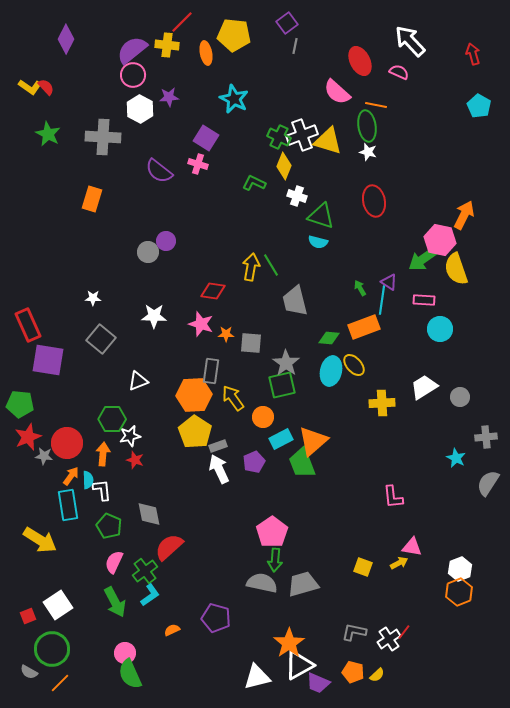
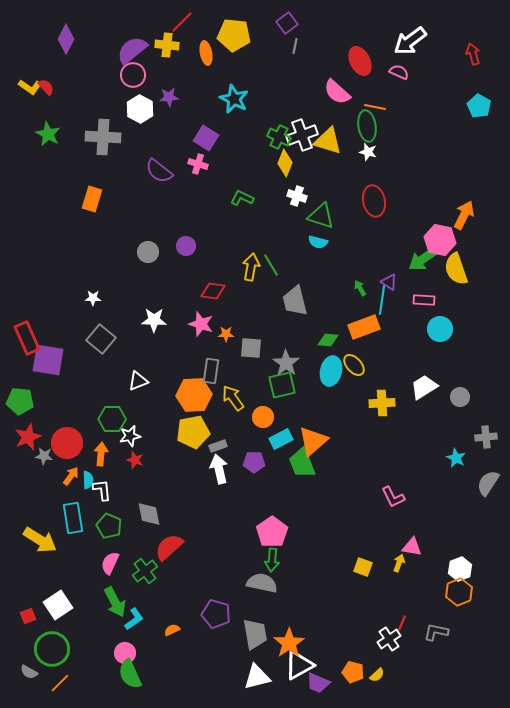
white arrow at (410, 41): rotated 84 degrees counterclockwise
orange line at (376, 105): moved 1 px left, 2 px down
yellow diamond at (284, 166): moved 1 px right, 3 px up
green L-shape at (254, 183): moved 12 px left, 15 px down
purple circle at (166, 241): moved 20 px right, 5 px down
white star at (154, 316): moved 4 px down
red rectangle at (28, 325): moved 1 px left, 13 px down
green diamond at (329, 338): moved 1 px left, 2 px down
gray square at (251, 343): moved 5 px down
green pentagon at (20, 404): moved 3 px up
yellow pentagon at (195, 432): moved 2 px left; rotated 28 degrees clockwise
orange arrow at (103, 454): moved 2 px left
purple pentagon at (254, 462): rotated 25 degrees clockwise
white arrow at (219, 469): rotated 12 degrees clockwise
pink L-shape at (393, 497): rotated 20 degrees counterclockwise
cyan rectangle at (68, 505): moved 5 px right, 13 px down
green arrow at (275, 560): moved 3 px left
pink semicircle at (114, 562): moved 4 px left, 1 px down
yellow arrow at (399, 563): rotated 42 degrees counterclockwise
gray trapezoid at (303, 584): moved 48 px left, 50 px down; rotated 96 degrees clockwise
cyan L-shape at (150, 595): moved 16 px left, 24 px down
purple pentagon at (216, 618): moved 4 px up
gray L-shape at (354, 632): moved 82 px right
red line at (404, 632): moved 2 px left, 9 px up; rotated 14 degrees counterclockwise
